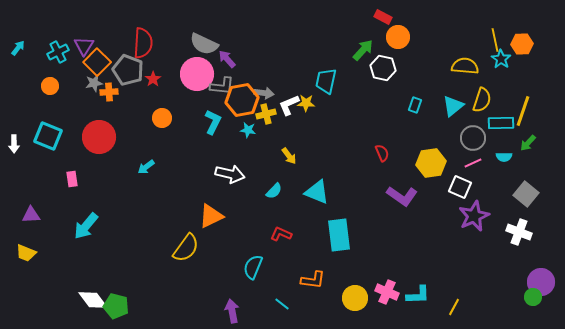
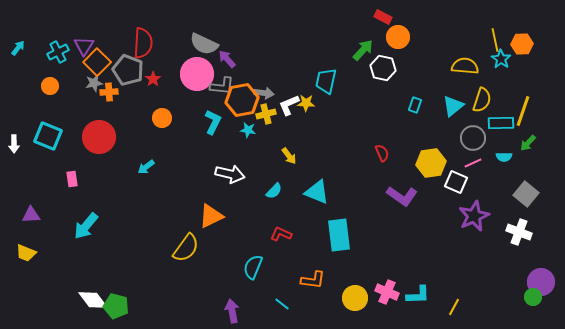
white square at (460, 187): moved 4 px left, 5 px up
